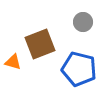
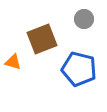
gray circle: moved 1 px right, 3 px up
brown square: moved 2 px right, 5 px up
